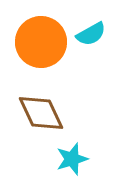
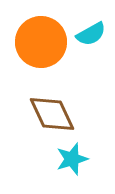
brown diamond: moved 11 px right, 1 px down
